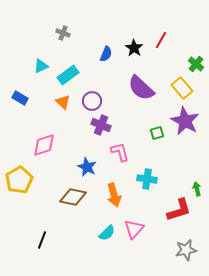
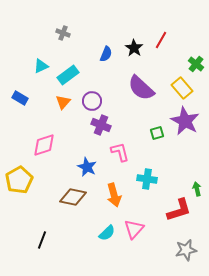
orange triangle: rotated 28 degrees clockwise
